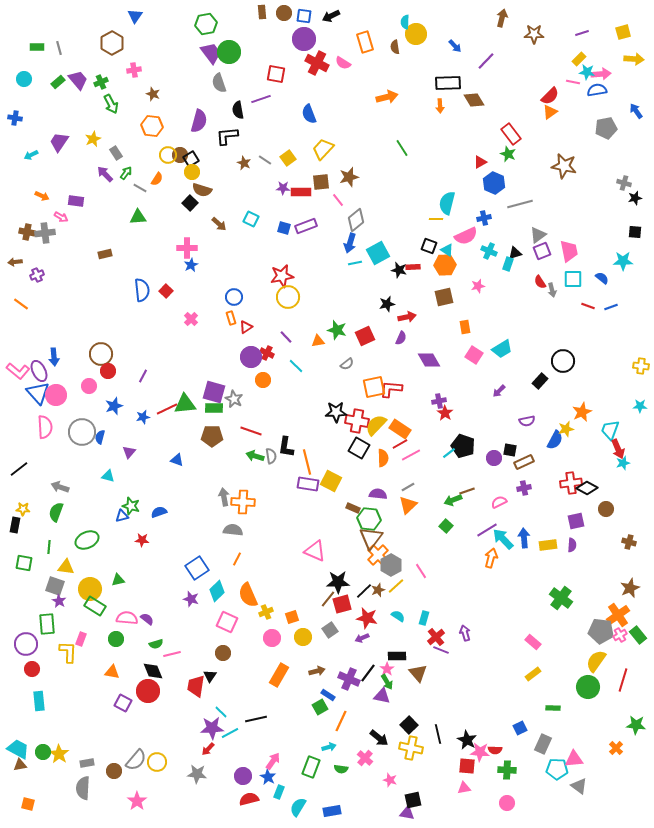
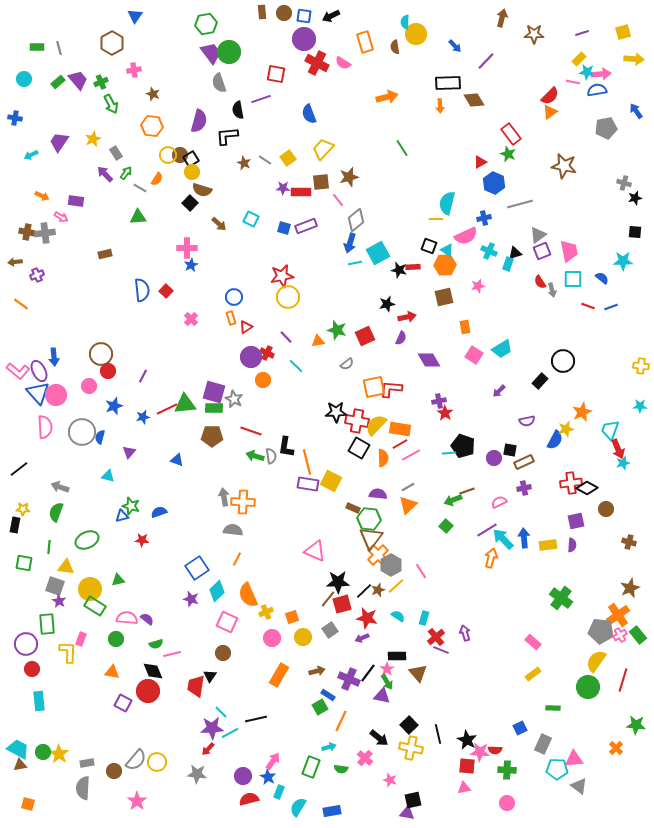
orange rectangle at (400, 429): rotated 25 degrees counterclockwise
cyan line at (449, 453): rotated 32 degrees clockwise
